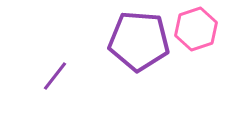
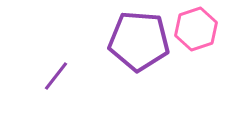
purple line: moved 1 px right
